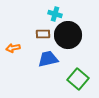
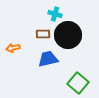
green square: moved 4 px down
